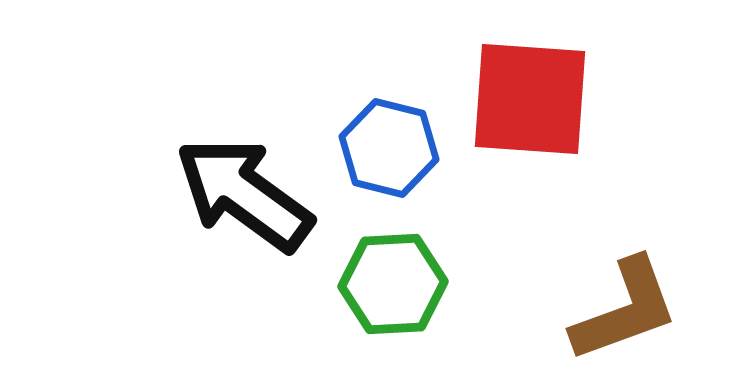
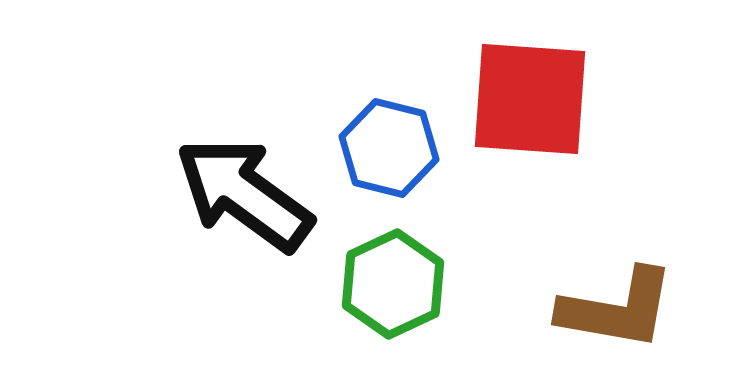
green hexagon: rotated 22 degrees counterclockwise
brown L-shape: moved 8 px left, 1 px up; rotated 30 degrees clockwise
